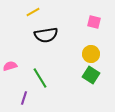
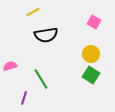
pink square: rotated 16 degrees clockwise
green line: moved 1 px right, 1 px down
